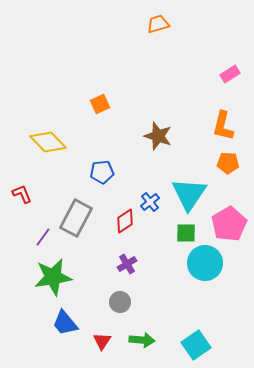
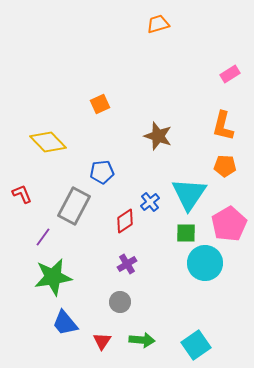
orange pentagon: moved 3 px left, 3 px down
gray rectangle: moved 2 px left, 12 px up
